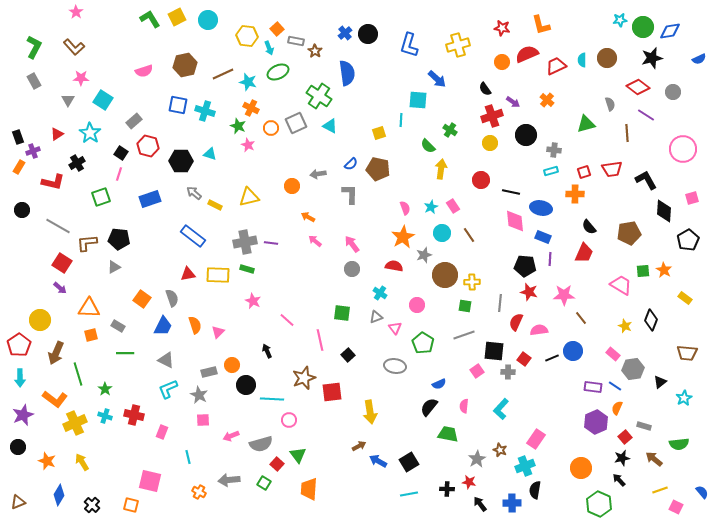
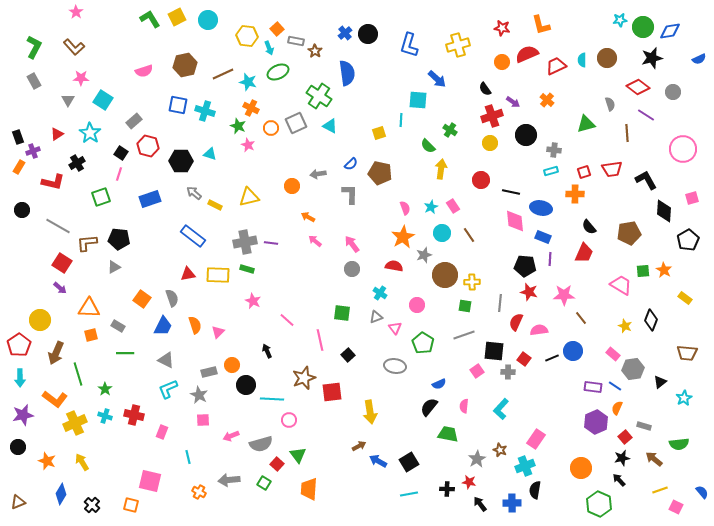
brown pentagon at (378, 169): moved 2 px right, 4 px down
purple star at (23, 415): rotated 10 degrees clockwise
blue diamond at (59, 495): moved 2 px right, 1 px up
